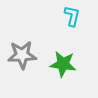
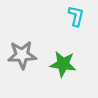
cyan L-shape: moved 4 px right
